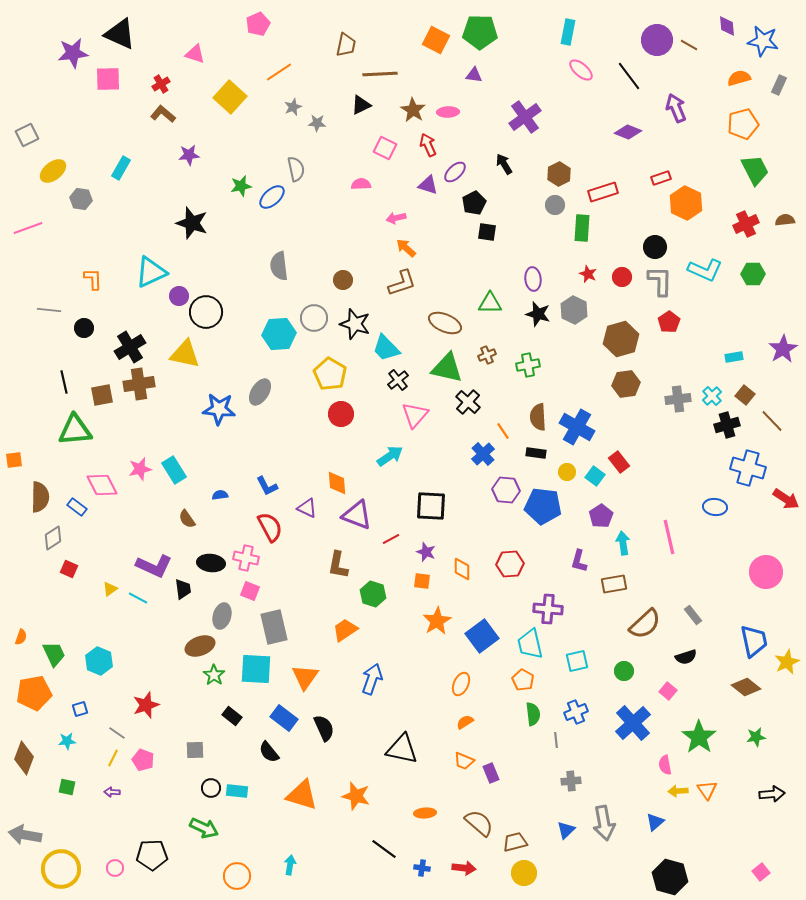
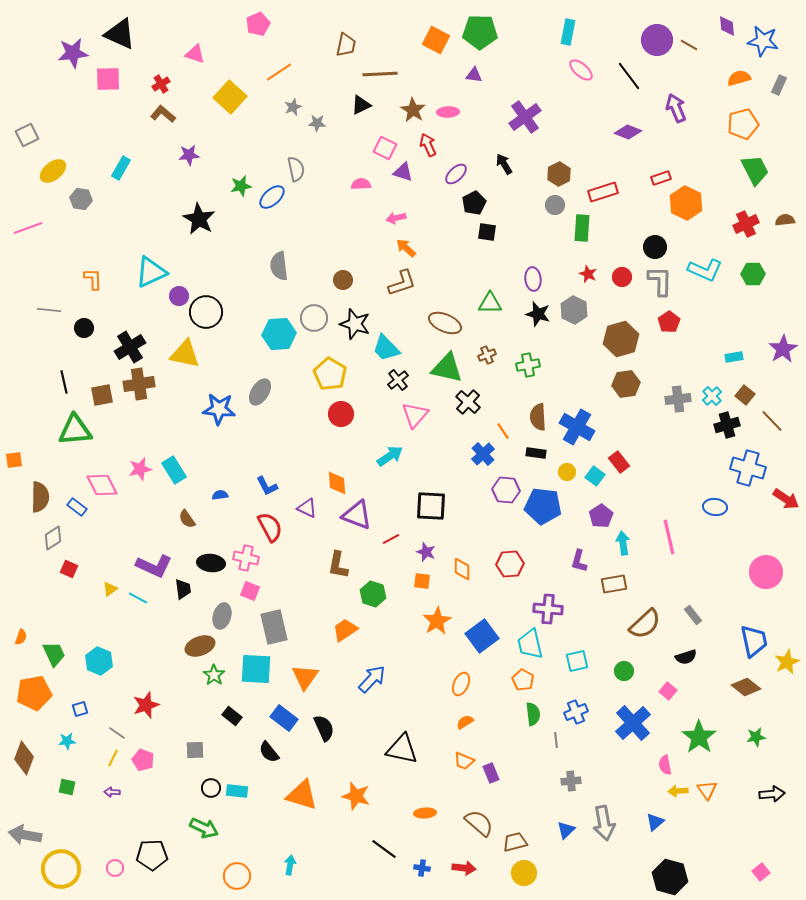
purple ellipse at (455, 172): moved 1 px right, 2 px down
purple triangle at (428, 185): moved 25 px left, 13 px up
black star at (192, 223): moved 7 px right, 4 px up; rotated 12 degrees clockwise
blue arrow at (372, 679): rotated 24 degrees clockwise
